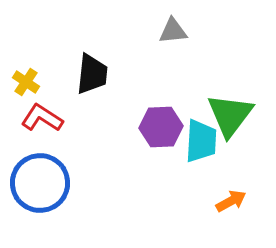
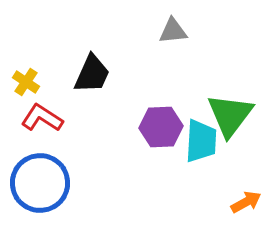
black trapezoid: rotated 18 degrees clockwise
orange arrow: moved 15 px right, 1 px down
